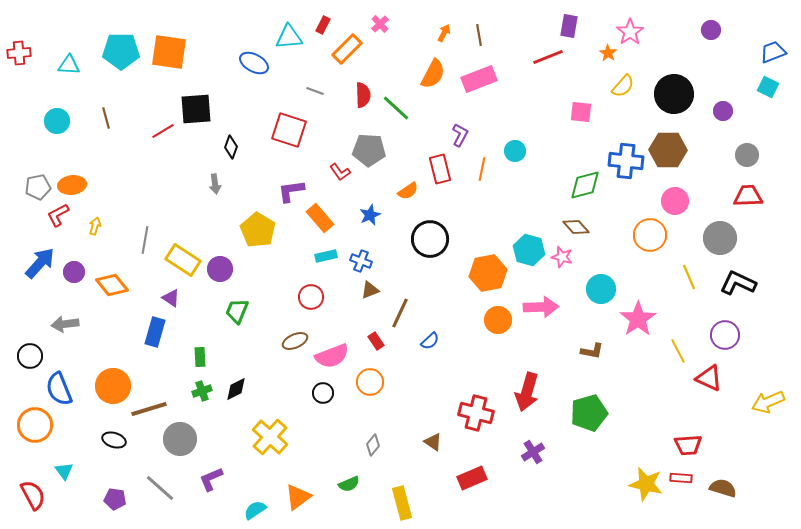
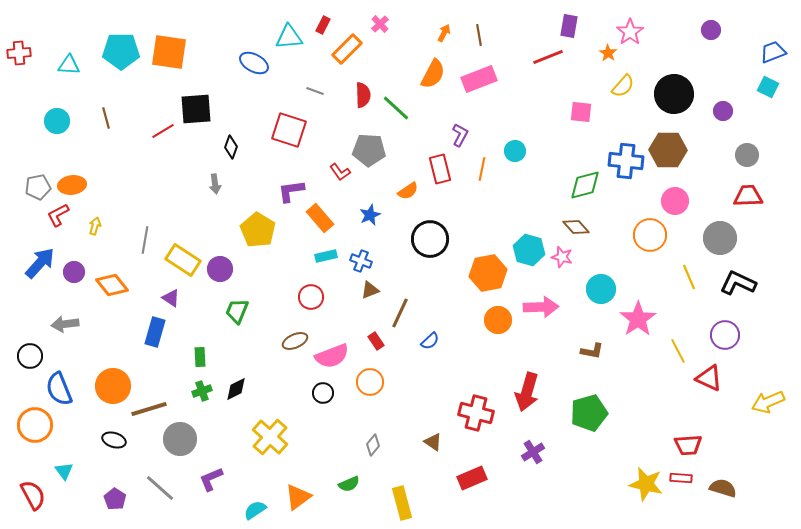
purple pentagon at (115, 499): rotated 25 degrees clockwise
